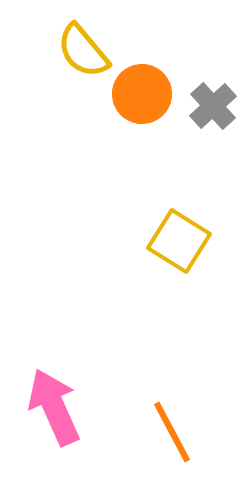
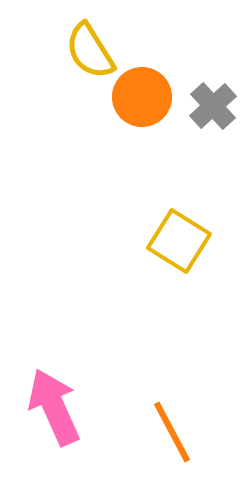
yellow semicircle: moved 7 px right; rotated 8 degrees clockwise
orange circle: moved 3 px down
